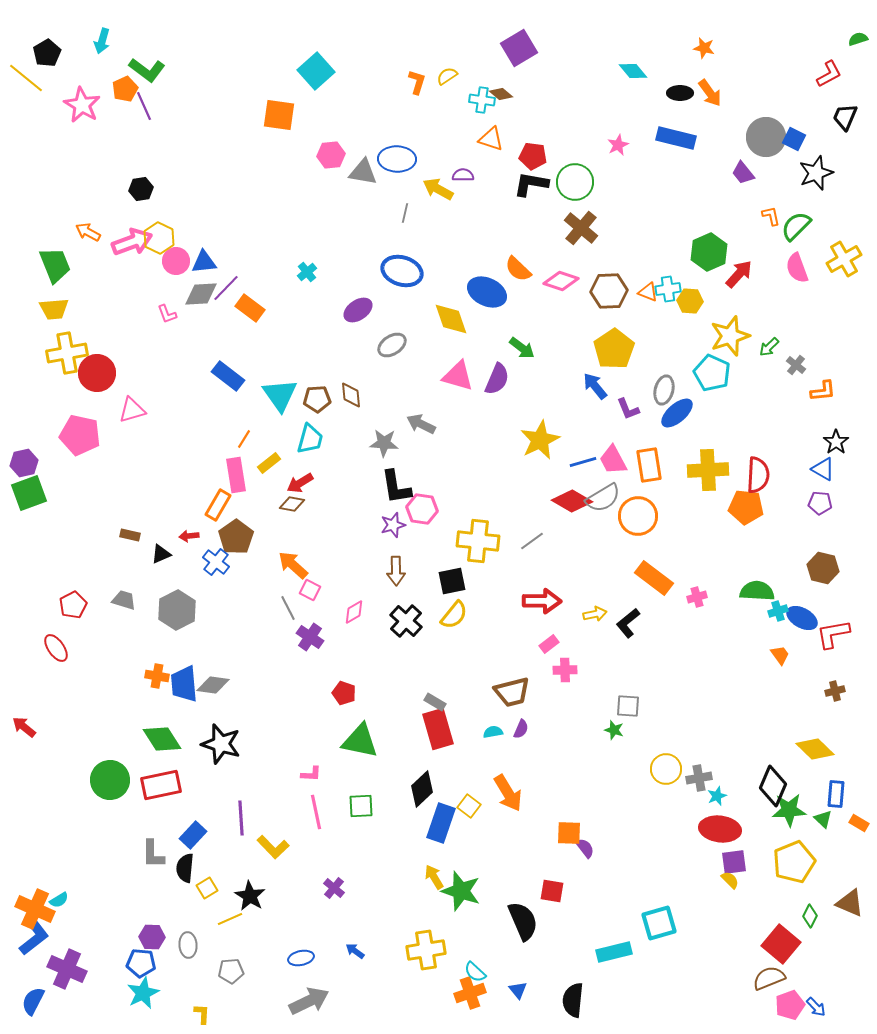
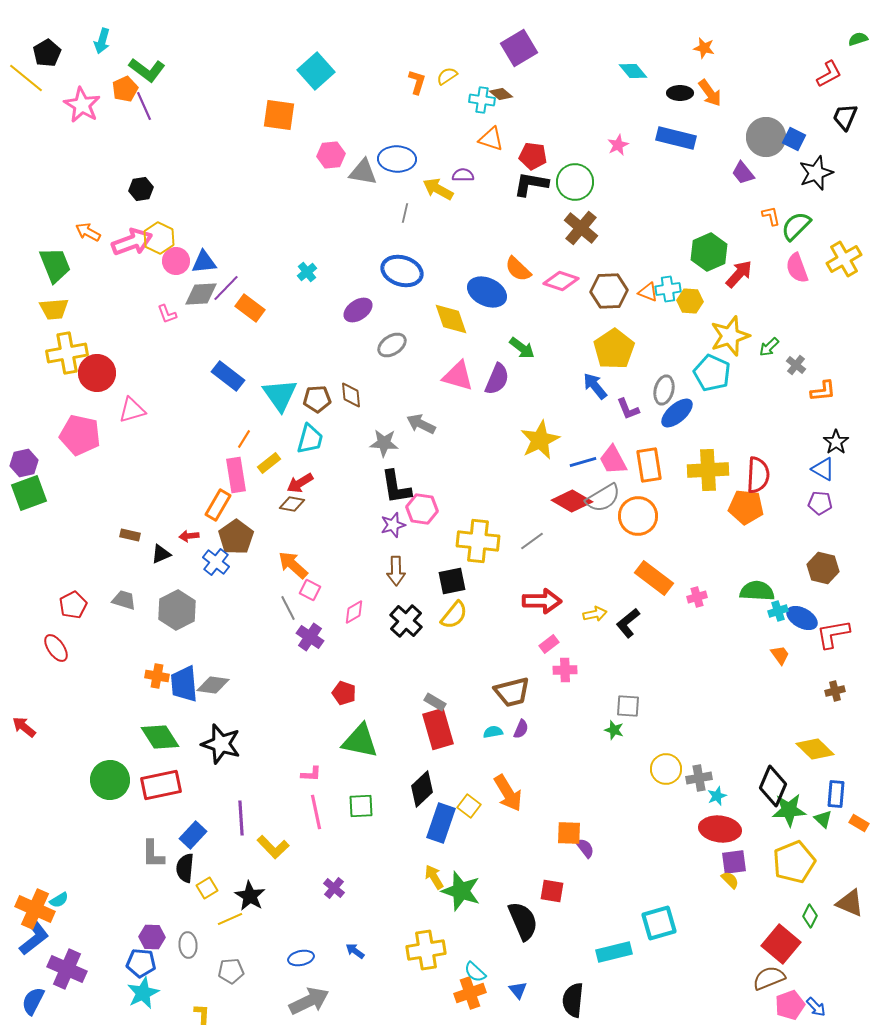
green diamond at (162, 739): moved 2 px left, 2 px up
